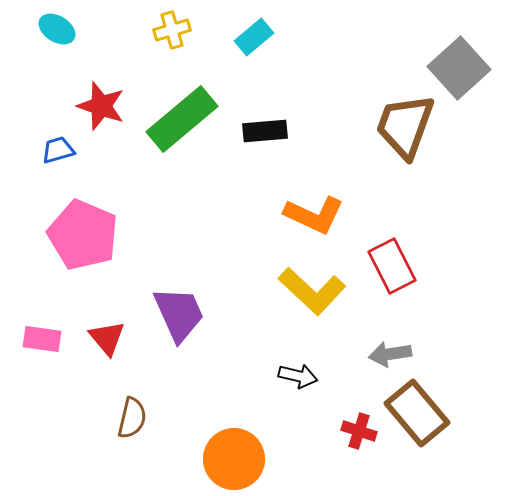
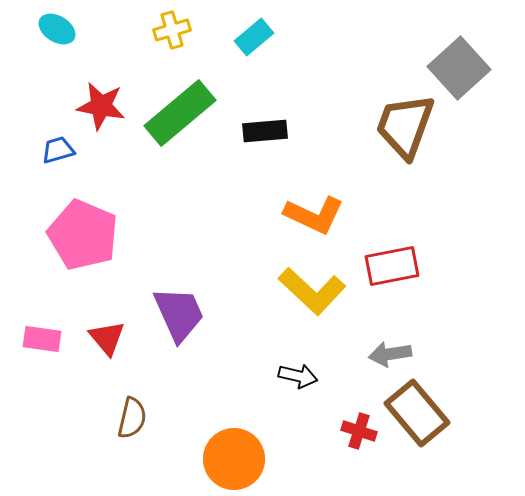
red star: rotated 9 degrees counterclockwise
green rectangle: moved 2 px left, 6 px up
red rectangle: rotated 74 degrees counterclockwise
